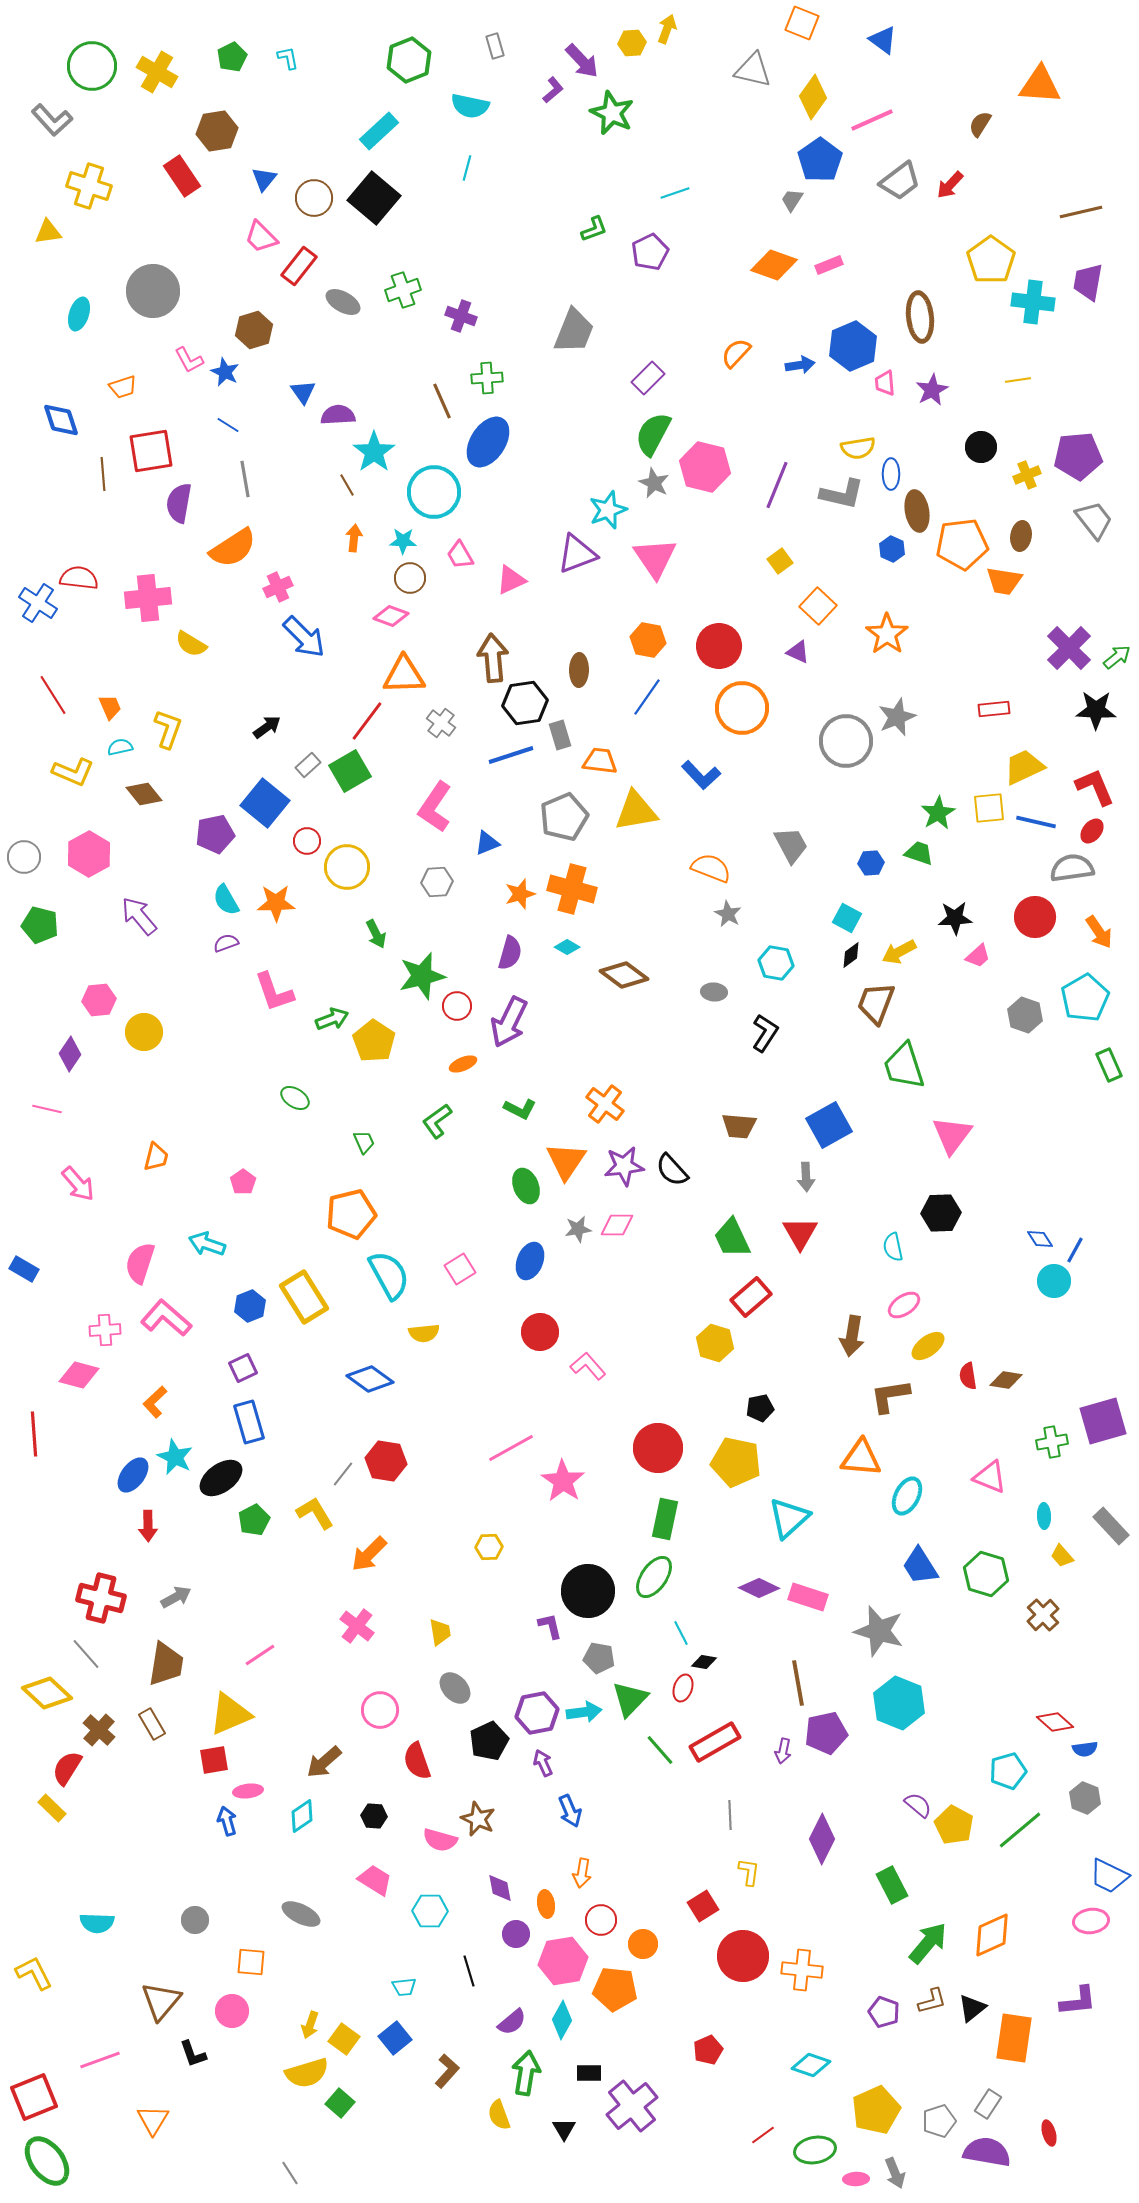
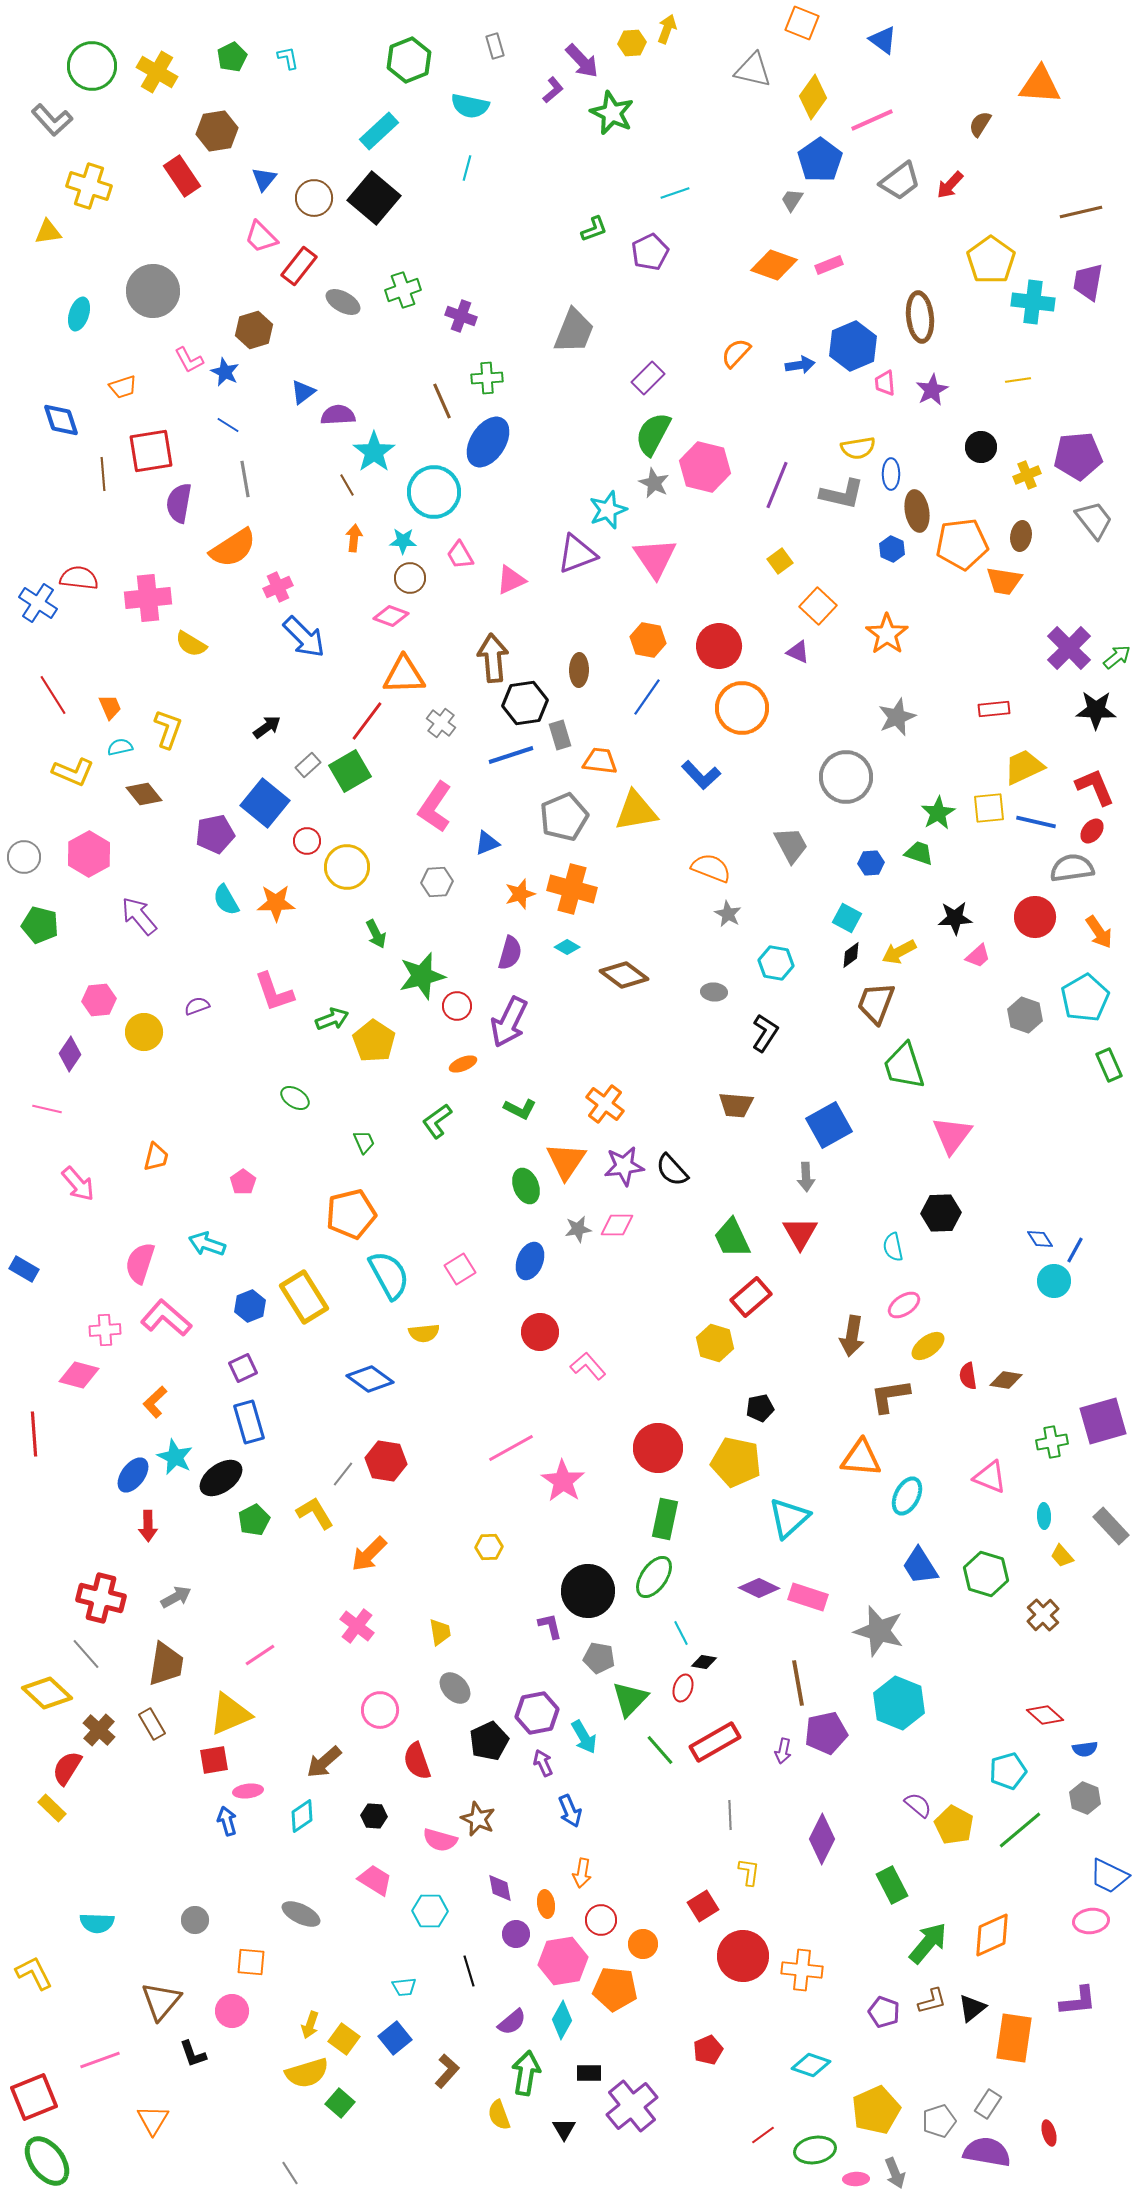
blue triangle at (303, 392): rotated 28 degrees clockwise
gray circle at (846, 741): moved 36 px down
purple semicircle at (226, 943): moved 29 px left, 63 px down
brown trapezoid at (739, 1126): moved 3 px left, 21 px up
cyan arrow at (584, 1712): moved 25 px down; rotated 68 degrees clockwise
red diamond at (1055, 1722): moved 10 px left, 7 px up
